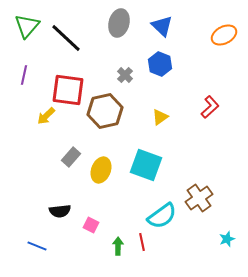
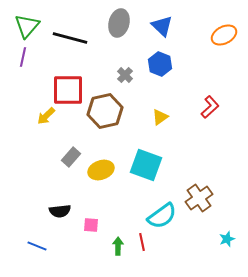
black line: moved 4 px right; rotated 28 degrees counterclockwise
purple line: moved 1 px left, 18 px up
red square: rotated 8 degrees counterclockwise
yellow ellipse: rotated 50 degrees clockwise
pink square: rotated 21 degrees counterclockwise
